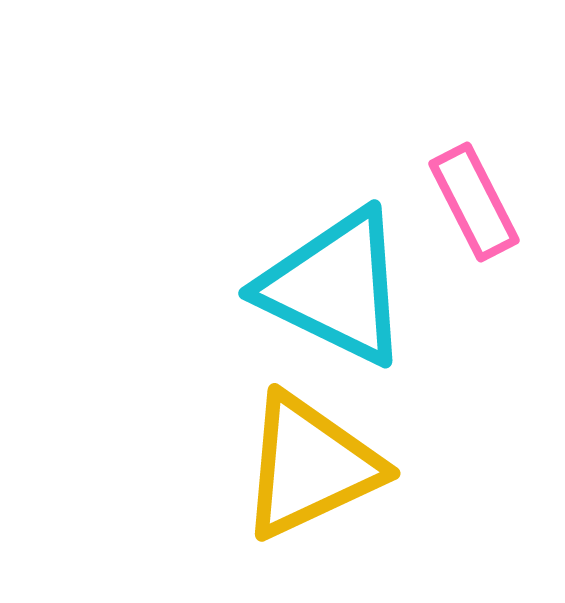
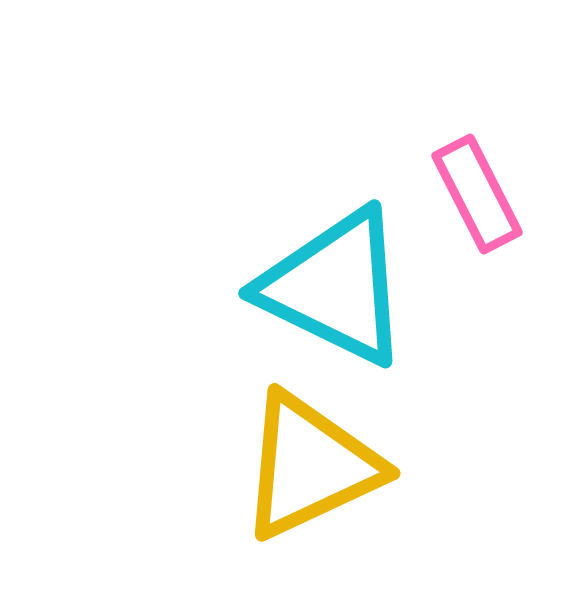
pink rectangle: moved 3 px right, 8 px up
